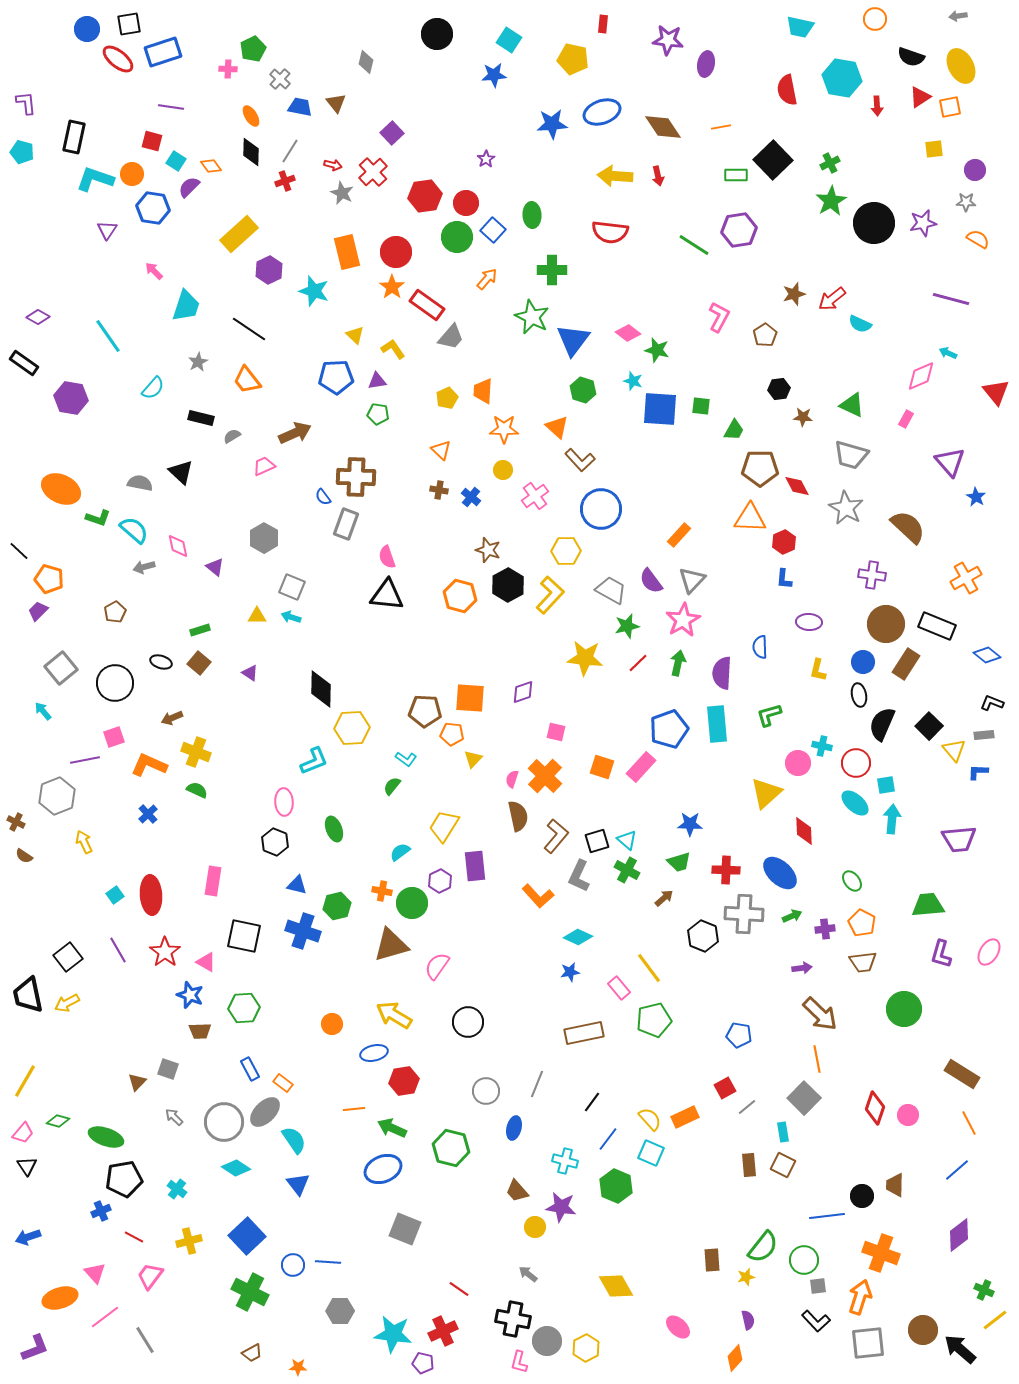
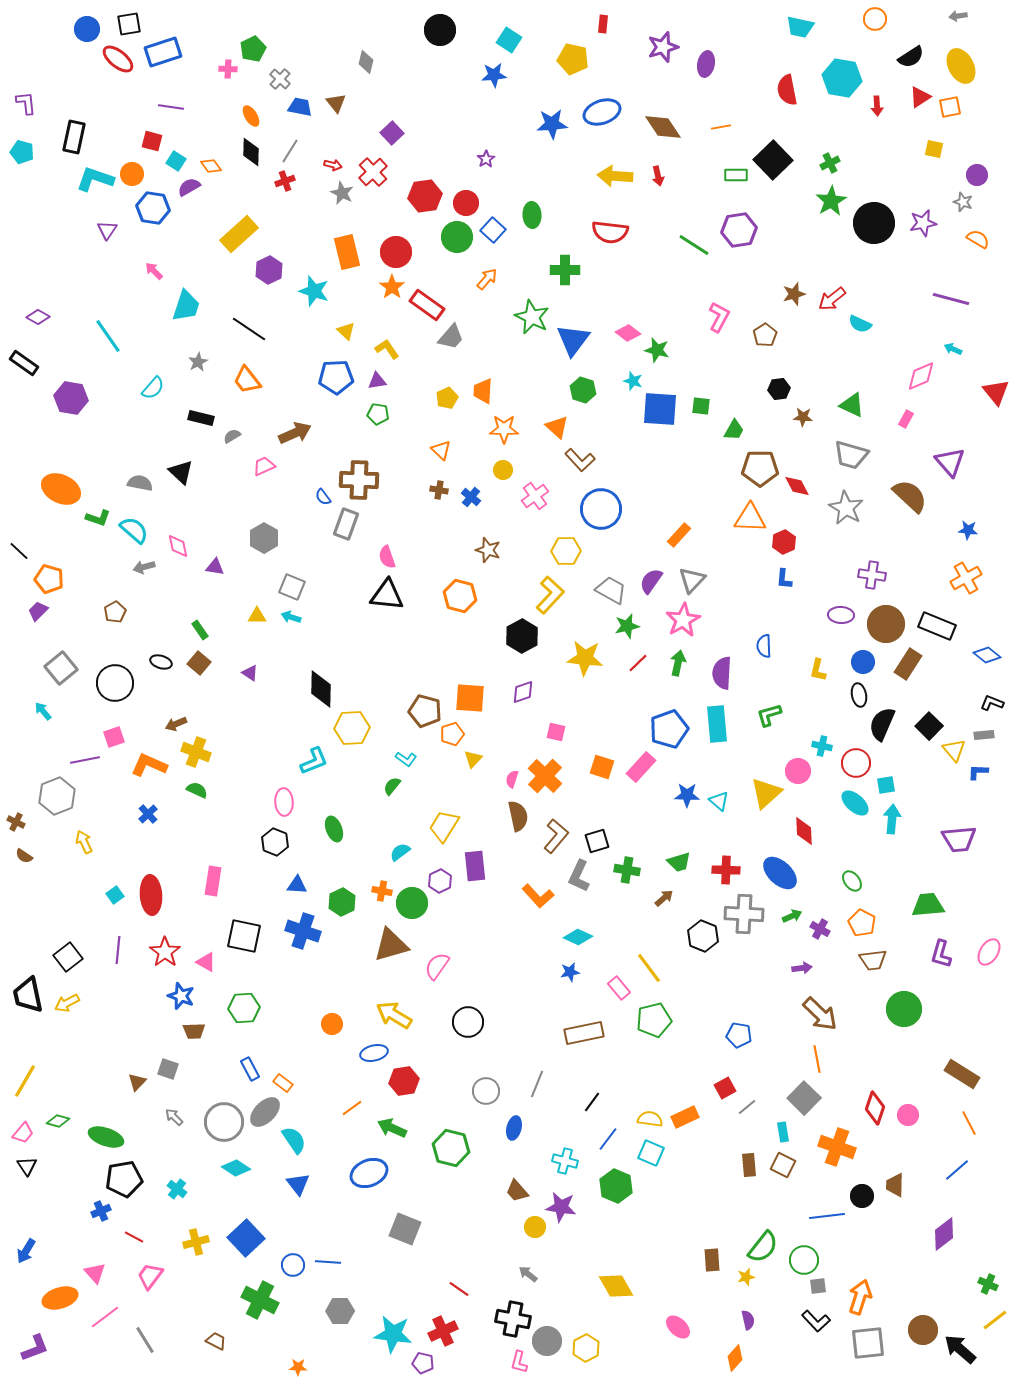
black circle at (437, 34): moved 3 px right, 4 px up
purple star at (668, 40): moved 5 px left, 7 px down; rotated 24 degrees counterclockwise
black semicircle at (911, 57): rotated 52 degrees counterclockwise
yellow square at (934, 149): rotated 18 degrees clockwise
purple circle at (975, 170): moved 2 px right, 5 px down
purple semicircle at (189, 187): rotated 15 degrees clockwise
gray star at (966, 202): moved 3 px left; rotated 18 degrees clockwise
green cross at (552, 270): moved 13 px right
yellow triangle at (355, 335): moved 9 px left, 4 px up
yellow L-shape at (393, 349): moved 6 px left
cyan arrow at (948, 353): moved 5 px right, 4 px up
brown cross at (356, 477): moved 3 px right, 3 px down
blue star at (976, 497): moved 8 px left, 33 px down; rotated 24 degrees counterclockwise
brown semicircle at (908, 527): moved 2 px right, 31 px up
purple triangle at (215, 567): rotated 30 degrees counterclockwise
purple semicircle at (651, 581): rotated 72 degrees clockwise
black hexagon at (508, 585): moved 14 px right, 51 px down
purple ellipse at (809, 622): moved 32 px right, 7 px up
green rectangle at (200, 630): rotated 72 degrees clockwise
blue semicircle at (760, 647): moved 4 px right, 1 px up
brown rectangle at (906, 664): moved 2 px right
brown pentagon at (425, 711): rotated 12 degrees clockwise
brown arrow at (172, 718): moved 4 px right, 6 px down
orange pentagon at (452, 734): rotated 25 degrees counterclockwise
pink circle at (798, 763): moved 8 px down
blue star at (690, 824): moved 3 px left, 29 px up
cyan triangle at (627, 840): moved 92 px right, 39 px up
green cross at (627, 870): rotated 20 degrees counterclockwise
blue triangle at (297, 885): rotated 10 degrees counterclockwise
green hexagon at (337, 906): moved 5 px right, 4 px up; rotated 12 degrees counterclockwise
purple cross at (825, 929): moved 5 px left; rotated 36 degrees clockwise
purple line at (118, 950): rotated 36 degrees clockwise
brown trapezoid at (863, 962): moved 10 px right, 2 px up
blue star at (190, 995): moved 9 px left, 1 px down
brown trapezoid at (200, 1031): moved 6 px left
orange line at (354, 1109): moved 2 px left, 1 px up; rotated 30 degrees counterclockwise
yellow semicircle at (650, 1119): rotated 40 degrees counterclockwise
blue ellipse at (383, 1169): moved 14 px left, 4 px down
purple diamond at (959, 1235): moved 15 px left, 1 px up
blue square at (247, 1236): moved 1 px left, 2 px down
blue arrow at (28, 1237): moved 2 px left, 14 px down; rotated 40 degrees counterclockwise
yellow cross at (189, 1241): moved 7 px right, 1 px down
orange cross at (881, 1253): moved 44 px left, 106 px up
green cross at (984, 1290): moved 4 px right, 6 px up
green cross at (250, 1292): moved 10 px right, 8 px down
brown trapezoid at (252, 1353): moved 36 px left, 12 px up; rotated 125 degrees counterclockwise
